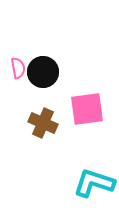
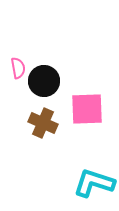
black circle: moved 1 px right, 9 px down
pink square: rotated 6 degrees clockwise
